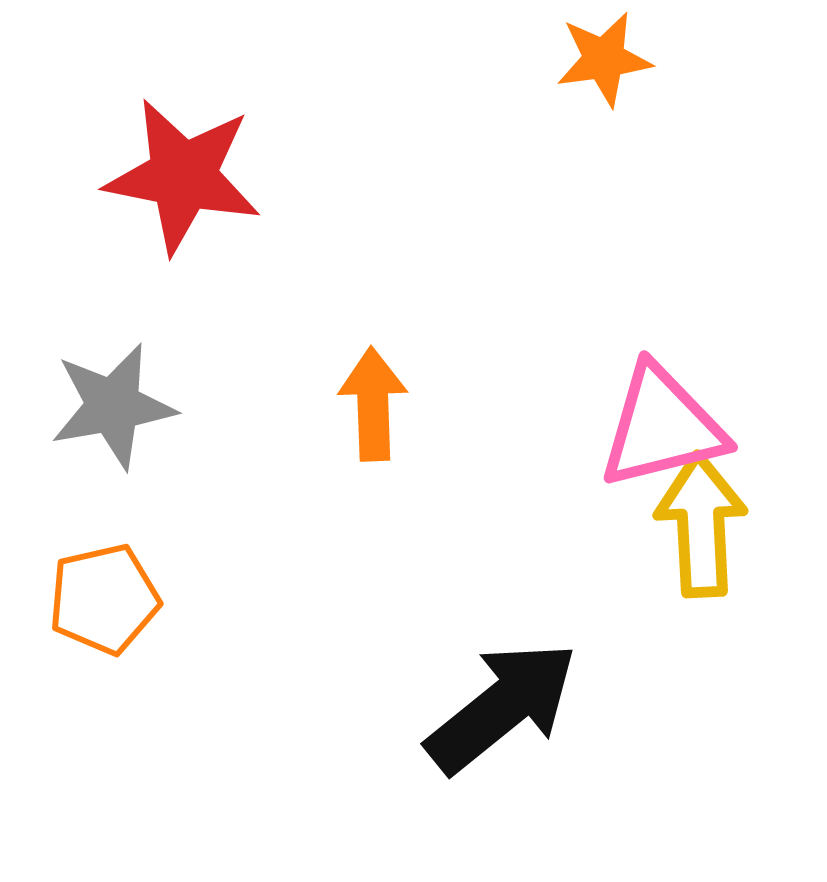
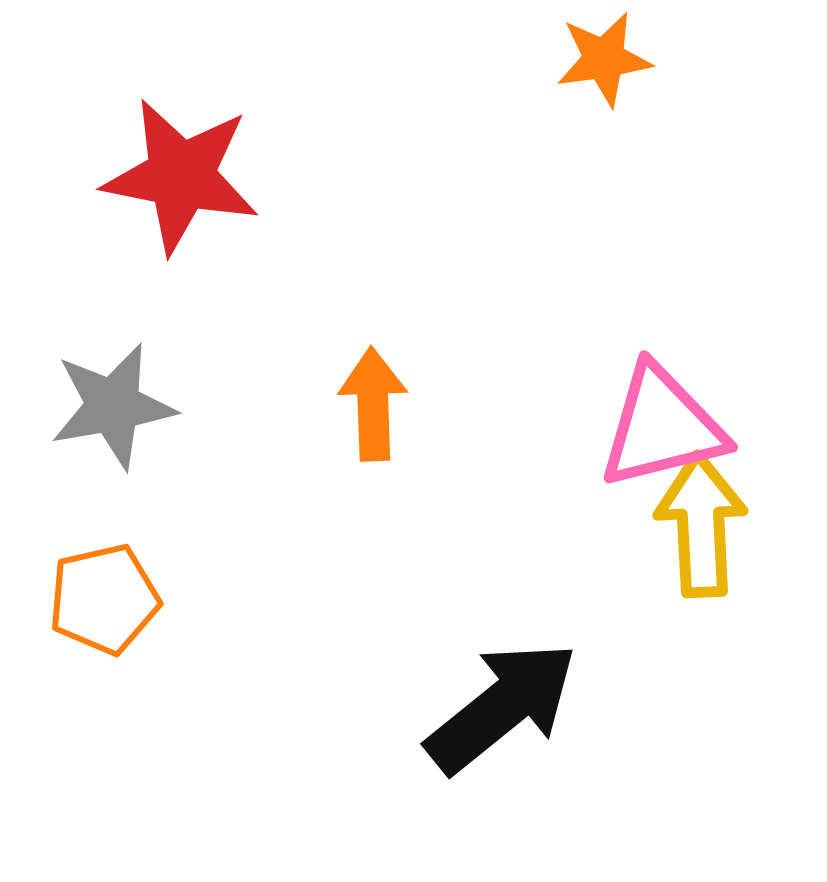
red star: moved 2 px left
